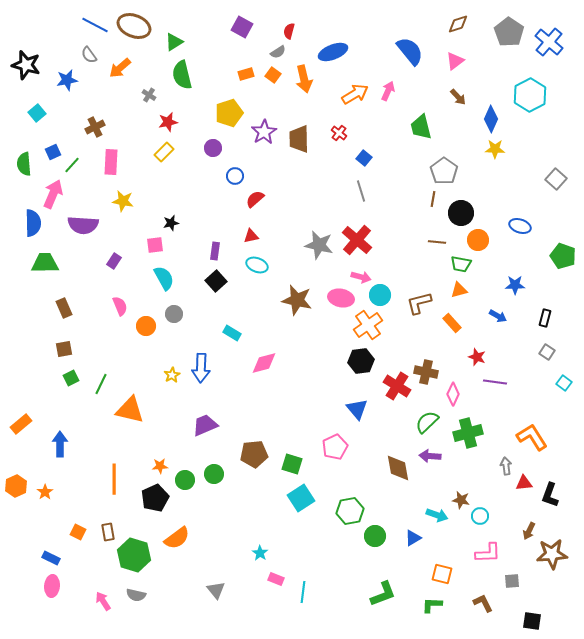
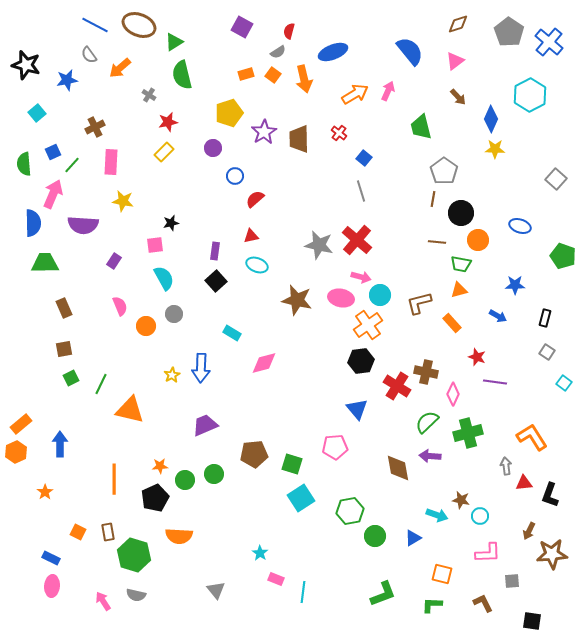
brown ellipse at (134, 26): moved 5 px right, 1 px up
pink pentagon at (335, 447): rotated 20 degrees clockwise
orange hexagon at (16, 486): moved 34 px up
orange semicircle at (177, 538): moved 2 px right, 2 px up; rotated 40 degrees clockwise
